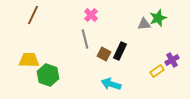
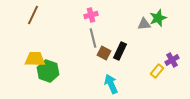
pink cross: rotated 32 degrees clockwise
gray line: moved 8 px right, 1 px up
brown square: moved 1 px up
yellow trapezoid: moved 6 px right, 1 px up
yellow rectangle: rotated 16 degrees counterclockwise
green hexagon: moved 4 px up
cyan arrow: rotated 48 degrees clockwise
